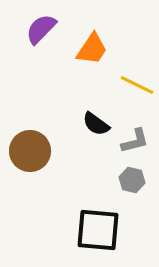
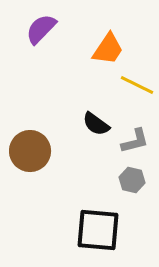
orange trapezoid: moved 16 px right
